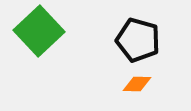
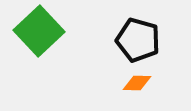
orange diamond: moved 1 px up
